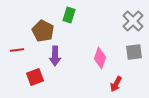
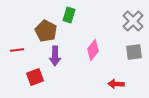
brown pentagon: moved 3 px right
pink diamond: moved 7 px left, 8 px up; rotated 20 degrees clockwise
red arrow: rotated 63 degrees clockwise
